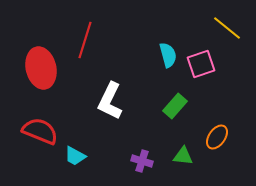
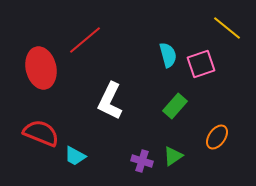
red line: rotated 33 degrees clockwise
red semicircle: moved 1 px right, 2 px down
green triangle: moved 10 px left; rotated 40 degrees counterclockwise
